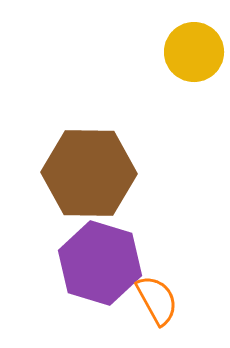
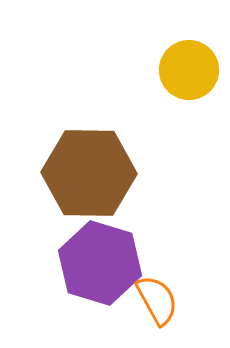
yellow circle: moved 5 px left, 18 px down
